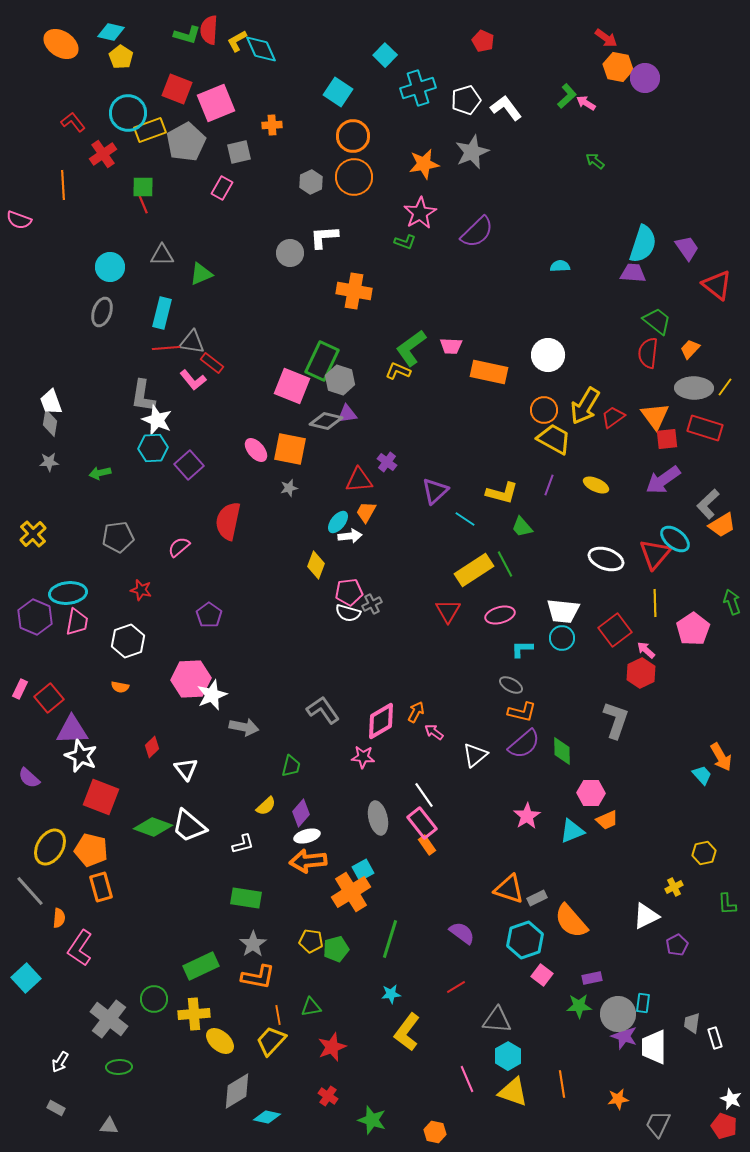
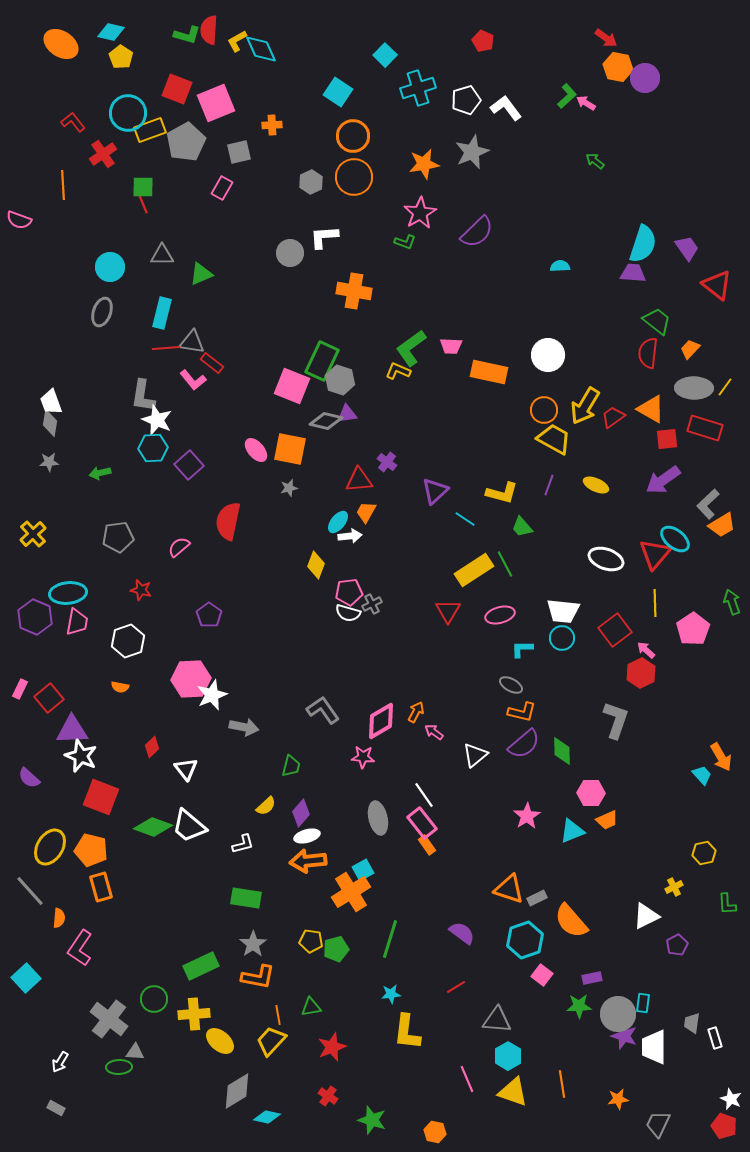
orange triangle at (655, 416): moved 4 px left, 7 px up; rotated 24 degrees counterclockwise
yellow L-shape at (407, 1032): rotated 30 degrees counterclockwise
gray triangle at (109, 1126): moved 26 px right, 74 px up
